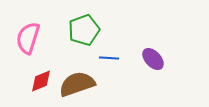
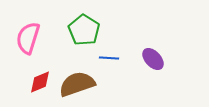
green pentagon: rotated 20 degrees counterclockwise
red diamond: moved 1 px left, 1 px down
